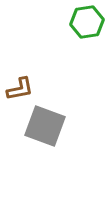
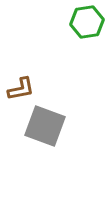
brown L-shape: moved 1 px right
